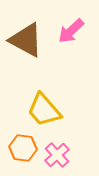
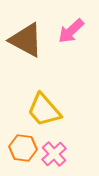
pink cross: moved 3 px left, 1 px up
